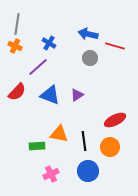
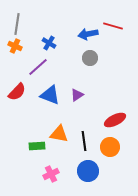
blue arrow: rotated 24 degrees counterclockwise
red line: moved 2 px left, 20 px up
